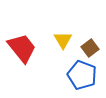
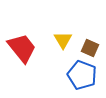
brown square: rotated 30 degrees counterclockwise
